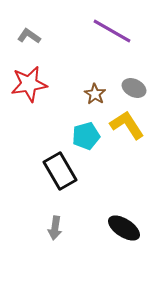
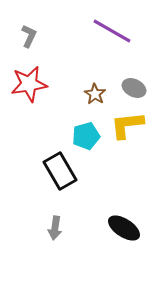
gray L-shape: rotated 80 degrees clockwise
yellow L-shape: rotated 63 degrees counterclockwise
